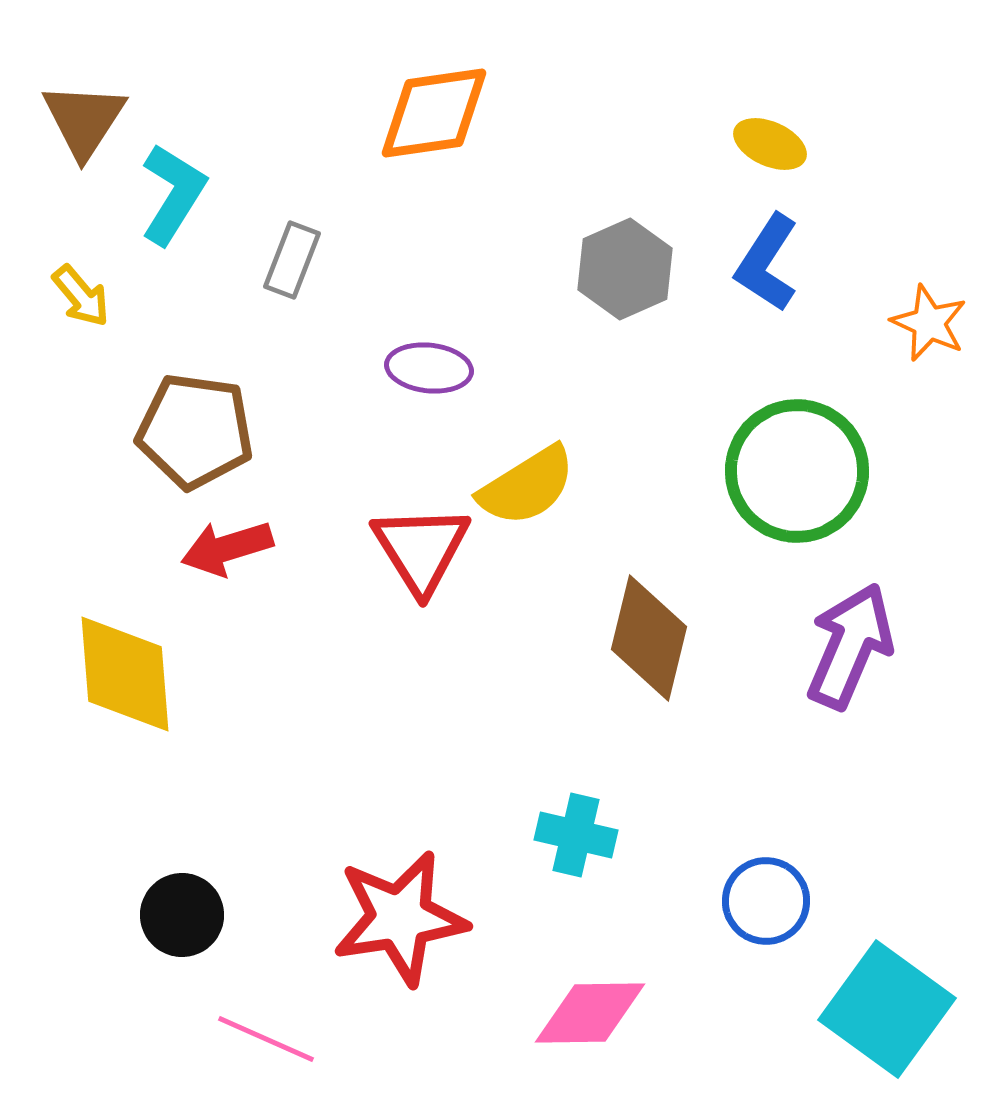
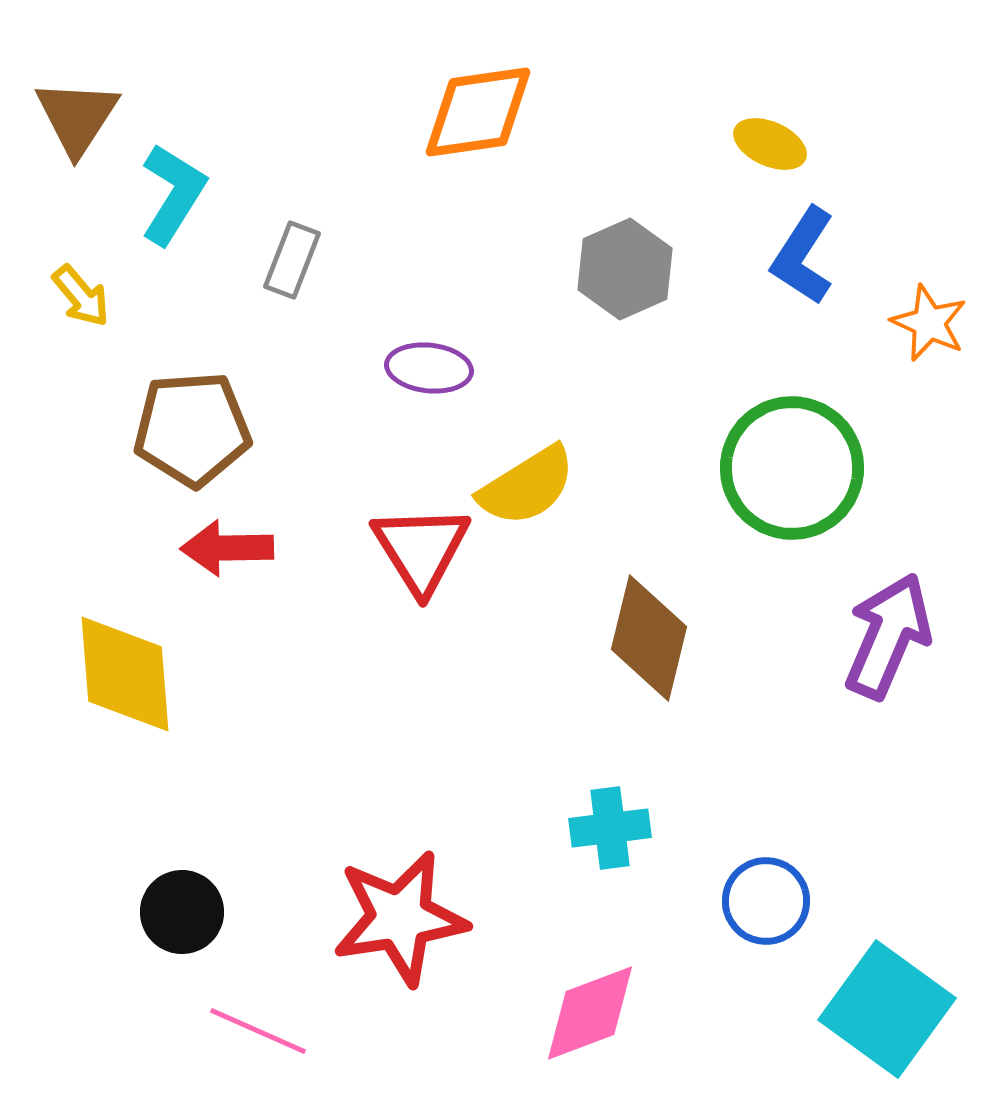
orange diamond: moved 44 px right, 1 px up
brown triangle: moved 7 px left, 3 px up
blue L-shape: moved 36 px right, 7 px up
brown pentagon: moved 3 px left, 2 px up; rotated 12 degrees counterclockwise
green circle: moved 5 px left, 3 px up
red arrow: rotated 16 degrees clockwise
purple arrow: moved 38 px right, 10 px up
cyan cross: moved 34 px right, 7 px up; rotated 20 degrees counterclockwise
black circle: moved 3 px up
pink diamond: rotated 20 degrees counterclockwise
pink line: moved 8 px left, 8 px up
